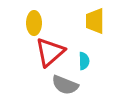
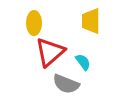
yellow trapezoid: moved 4 px left
cyan semicircle: moved 1 px left, 1 px down; rotated 36 degrees counterclockwise
gray semicircle: moved 1 px right, 1 px up
